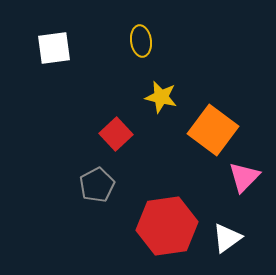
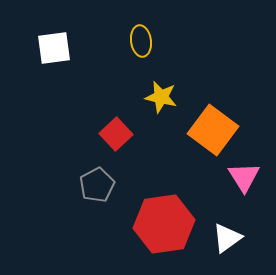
pink triangle: rotated 16 degrees counterclockwise
red hexagon: moved 3 px left, 2 px up
